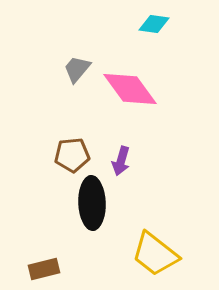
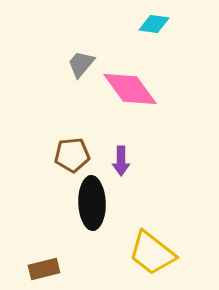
gray trapezoid: moved 4 px right, 5 px up
purple arrow: rotated 16 degrees counterclockwise
yellow trapezoid: moved 3 px left, 1 px up
